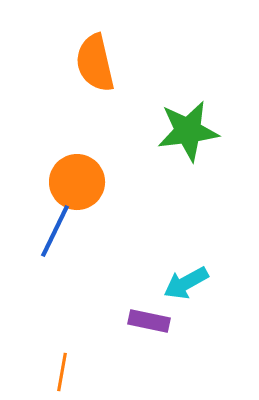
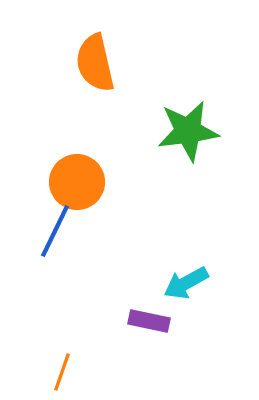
orange line: rotated 9 degrees clockwise
